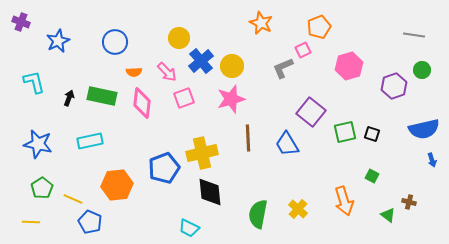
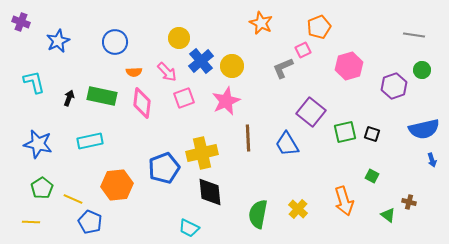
pink star at (231, 99): moved 5 px left, 2 px down; rotated 8 degrees counterclockwise
